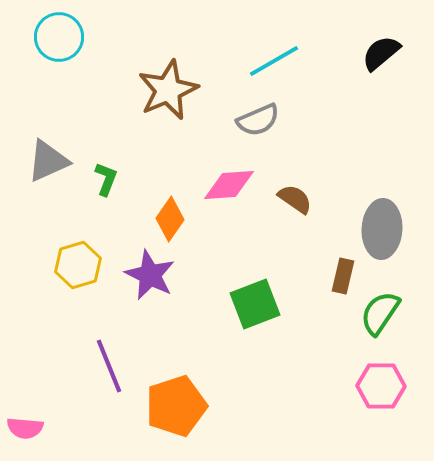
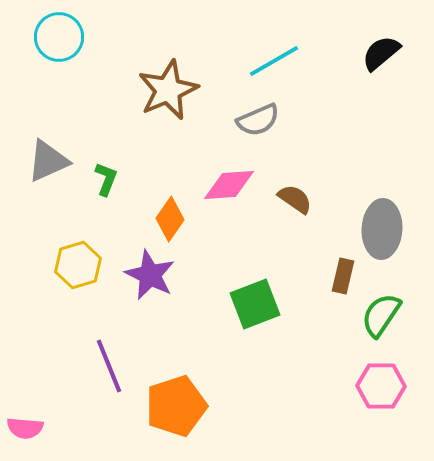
green semicircle: moved 1 px right, 2 px down
